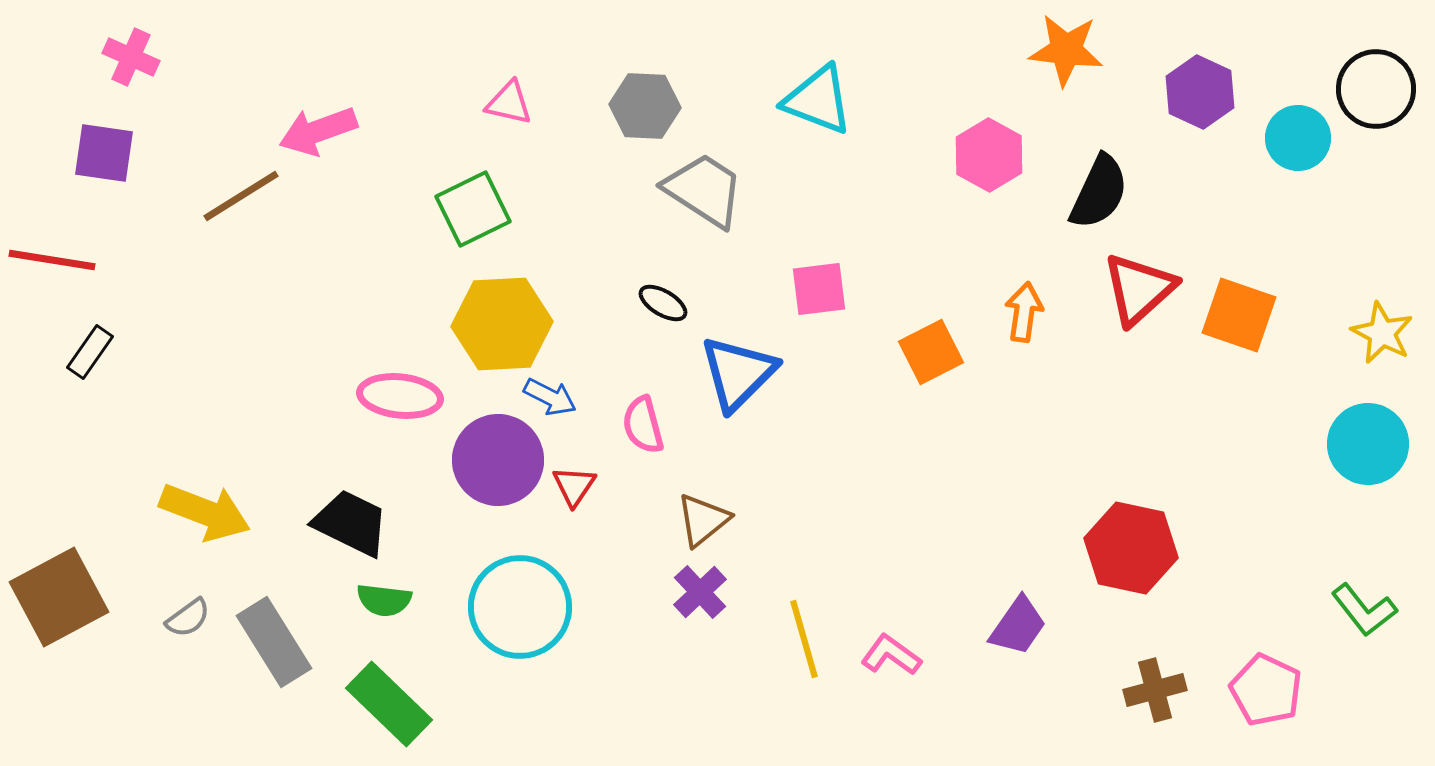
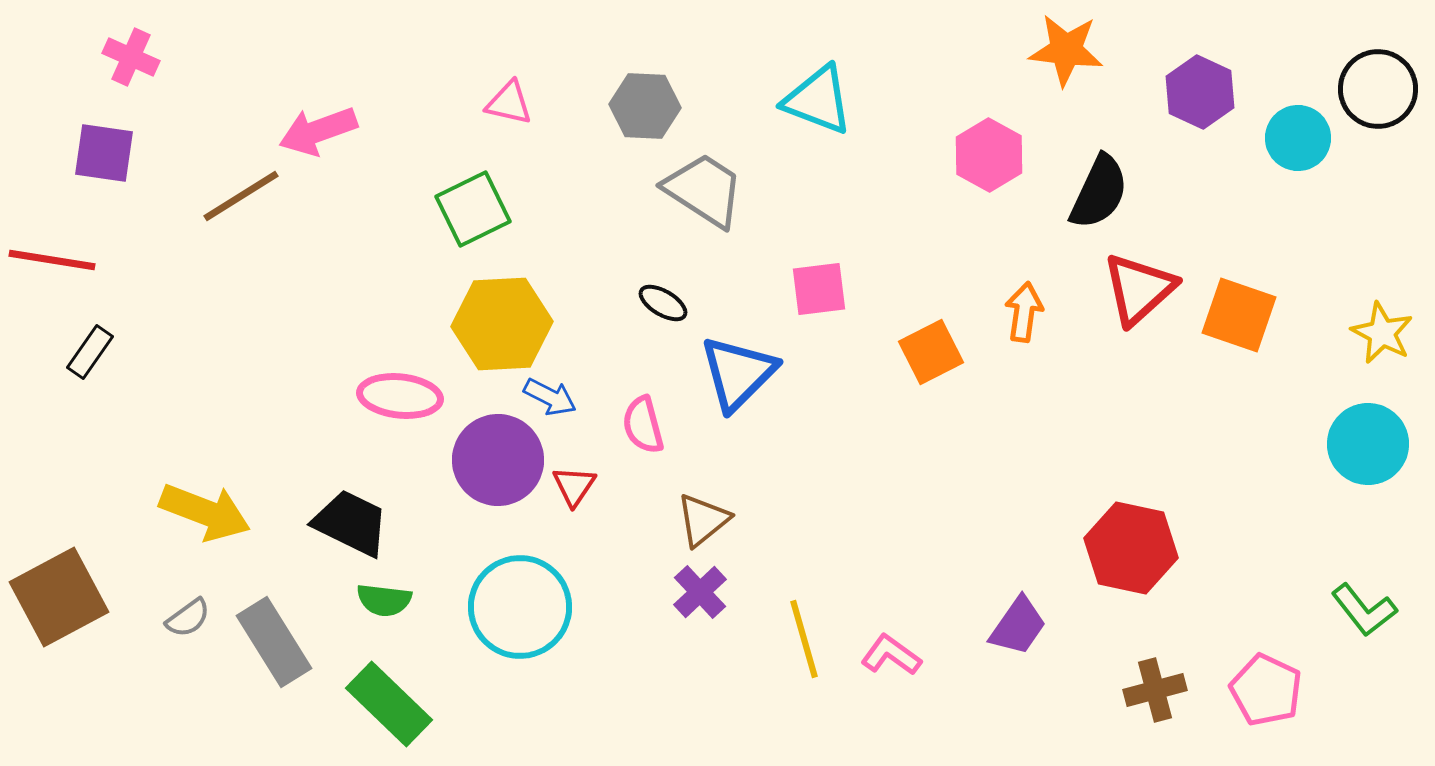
black circle at (1376, 89): moved 2 px right
